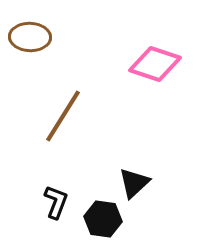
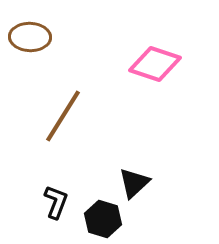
black hexagon: rotated 9 degrees clockwise
